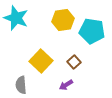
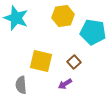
yellow hexagon: moved 4 px up
cyan pentagon: moved 1 px right, 1 px down
yellow square: rotated 30 degrees counterclockwise
purple arrow: moved 1 px left, 1 px up
